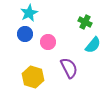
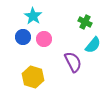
cyan star: moved 4 px right, 3 px down; rotated 12 degrees counterclockwise
blue circle: moved 2 px left, 3 px down
pink circle: moved 4 px left, 3 px up
purple semicircle: moved 4 px right, 6 px up
